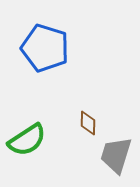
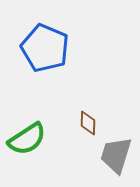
blue pentagon: rotated 6 degrees clockwise
green semicircle: moved 1 px up
